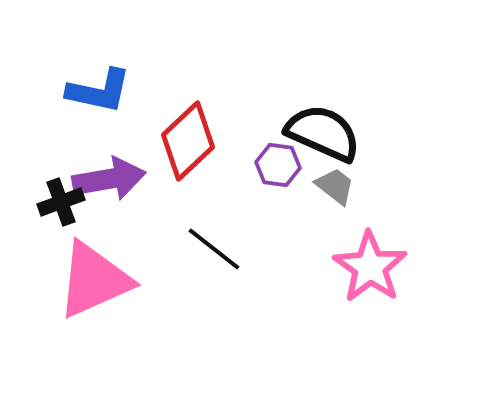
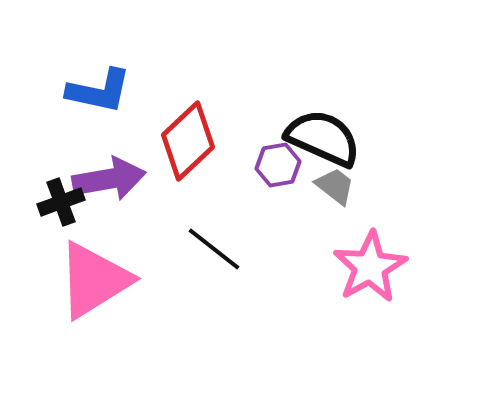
black semicircle: moved 5 px down
purple hexagon: rotated 18 degrees counterclockwise
pink star: rotated 8 degrees clockwise
pink triangle: rotated 8 degrees counterclockwise
